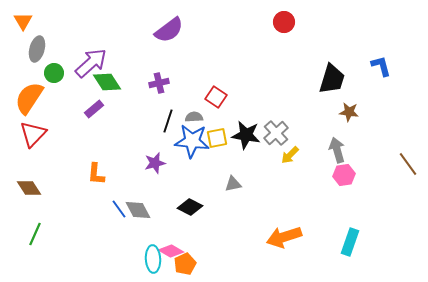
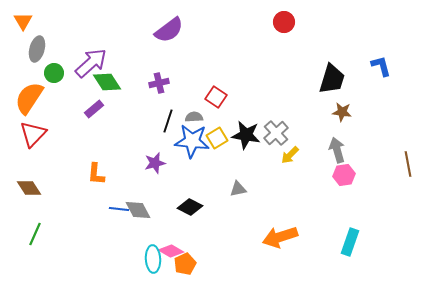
brown star: moved 7 px left
yellow square: rotated 20 degrees counterclockwise
brown line: rotated 25 degrees clockwise
gray triangle: moved 5 px right, 5 px down
blue line: rotated 48 degrees counterclockwise
orange arrow: moved 4 px left
